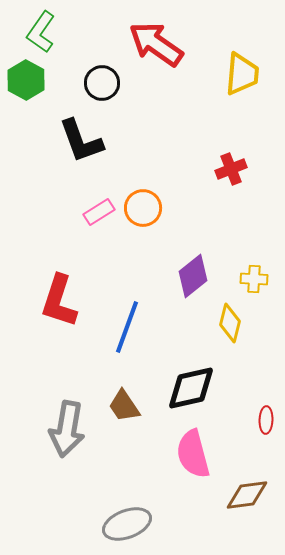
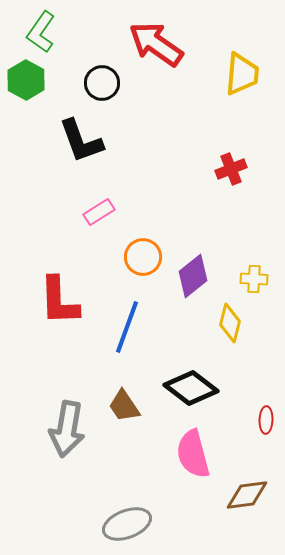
orange circle: moved 49 px down
red L-shape: rotated 20 degrees counterclockwise
black diamond: rotated 50 degrees clockwise
